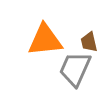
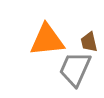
orange triangle: moved 2 px right
